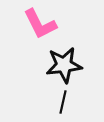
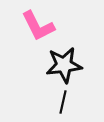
pink L-shape: moved 2 px left, 2 px down
